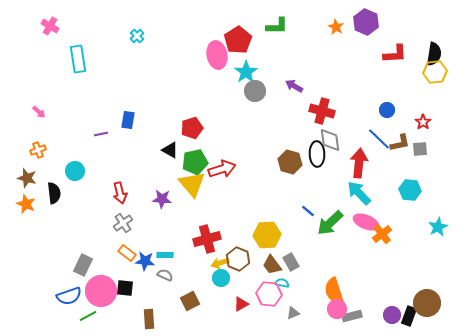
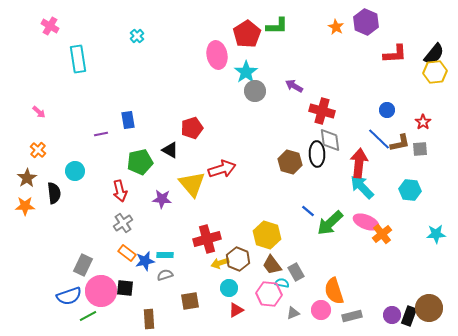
red pentagon at (238, 40): moved 9 px right, 6 px up
black semicircle at (434, 54): rotated 30 degrees clockwise
blue rectangle at (128, 120): rotated 18 degrees counterclockwise
orange cross at (38, 150): rotated 28 degrees counterclockwise
green pentagon at (195, 162): moved 55 px left
brown star at (27, 178): rotated 24 degrees clockwise
red arrow at (120, 193): moved 2 px up
cyan arrow at (359, 193): moved 3 px right, 6 px up
orange star at (26, 204): moved 1 px left, 2 px down; rotated 24 degrees counterclockwise
cyan star at (438, 227): moved 2 px left, 7 px down; rotated 24 degrees clockwise
yellow hexagon at (267, 235): rotated 20 degrees clockwise
blue star at (145, 261): rotated 18 degrees counterclockwise
gray rectangle at (291, 262): moved 5 px right, 10 px down
gray semicircle at (165, 275): rotated 42 degrees counterclockwise
cyan circle at (221, 278): moved 8 px right, 10 px down
brown square at (190, 301): rotated 18 degrees clockwise
brown circle at (427, 303): moved 2 px right, 5 px down
red triangle at (241, 304): moved 5 px left, 6 px down
pink circle at (337, 309): moved 16 px left, 1 px down
